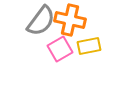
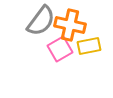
orange cross: moved 5 px down
